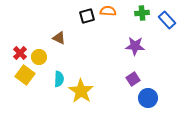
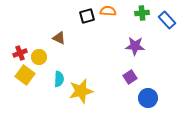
red cross: rotated 24 degrees clockwise
purple square: moved 3 px left, 2 px up
yellow star: rotated 25 degrees clockwise
